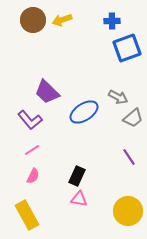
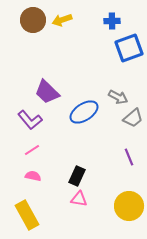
blue square: moved 2 px right
purple line: rotated 12 degrees clockwise
pink semicircle: rotated 105 degrees counterclockwise
yellow circle: moved 1 px right, 5 px up
